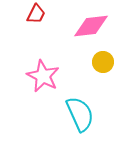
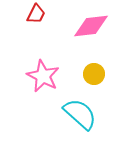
yellow circle: moved 9 px left, 12 px down
cyan semicircle: rotated 24 degrees counterclockwise
